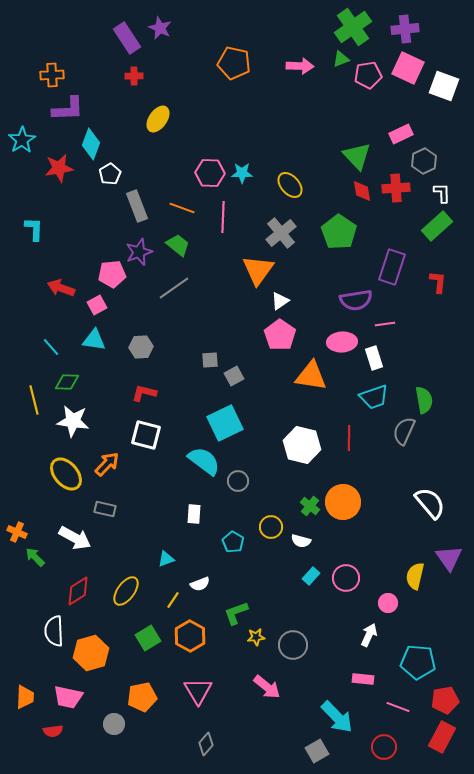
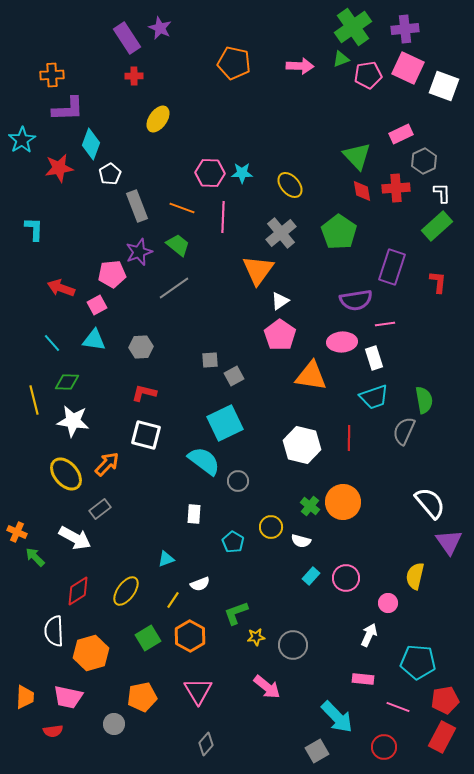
cyan line at (51, 347): moved 1 px right, 4 px up
gray rectangle at (105, 509): moved 5 px left; rotated 50 degrees counterclockwise
purple triangle at (449, 558): moved 16 px up
